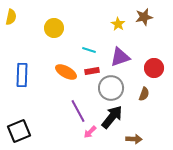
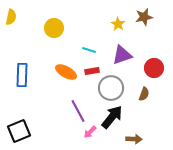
purple triangle: moved 2 px right, 2 px up
